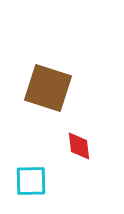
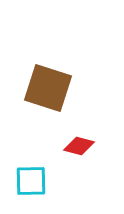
red diamond: rotated 68 degrees counterclockwise
